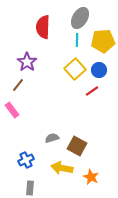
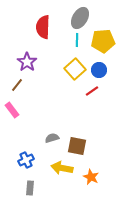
brown line: moved 1 px left
brown square: rotated 18 degrees counterclockwise
